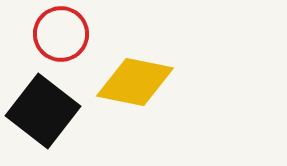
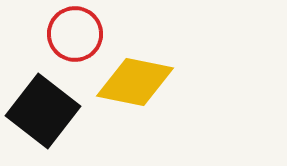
red circle: moved 14 px right
